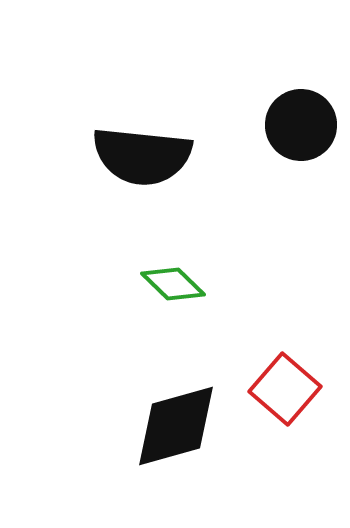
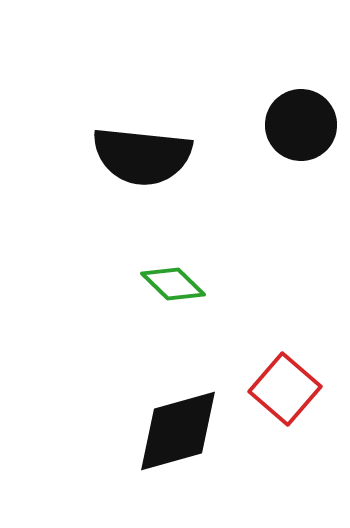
black diamond: moved 2 px right, 5 px down
